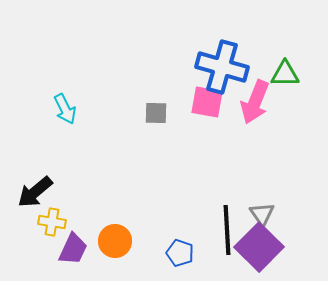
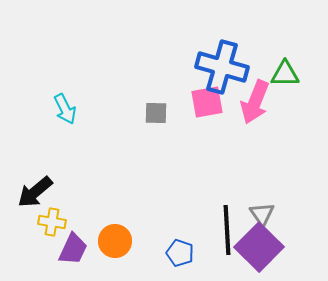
pink square: rotated 20 degrees counterclockwise
